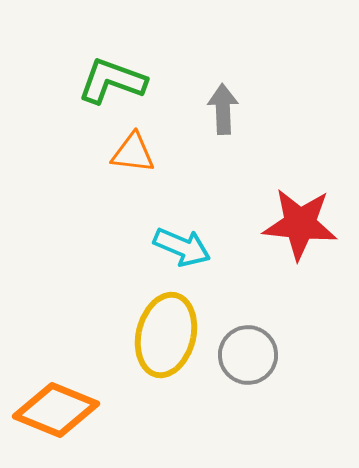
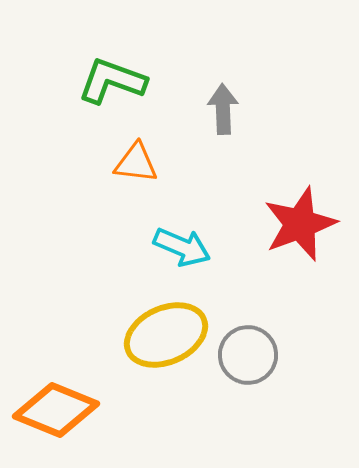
orange triangle: moved 3 px right, 10 px down
red star: rotated 26 degrees counterclockwise
yellow ellipse: rotated 52 degrees clockwise
